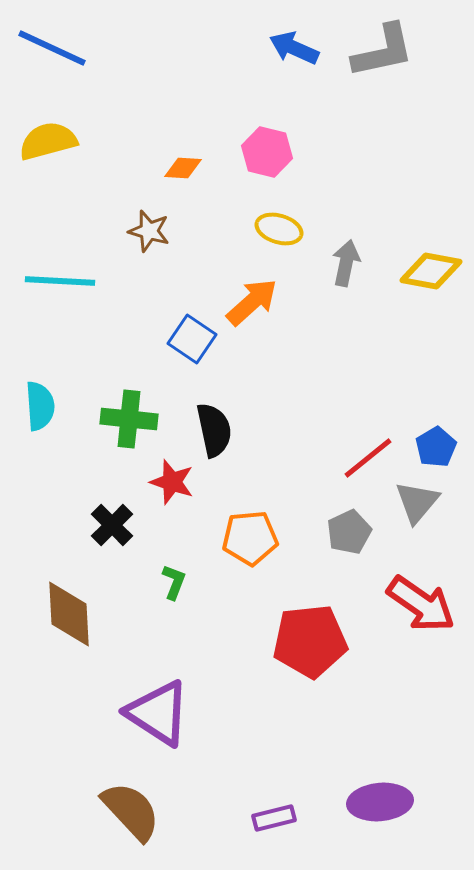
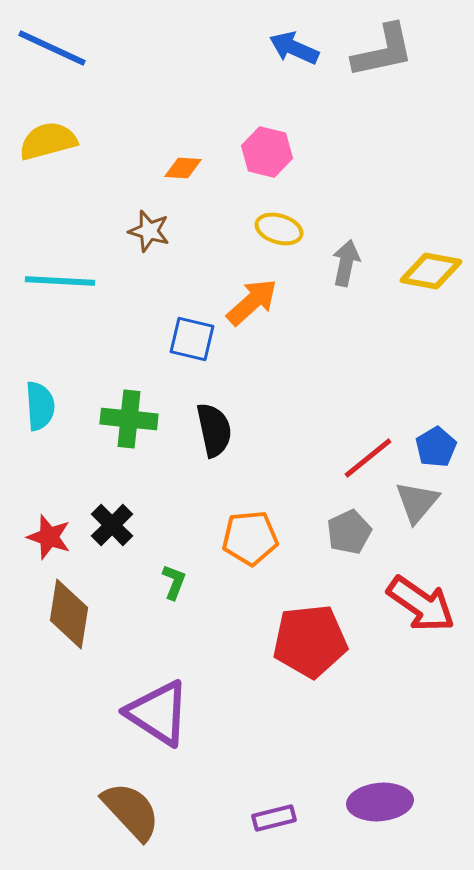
blue square: rotated 21 degrees counterclockwise
red star: moved 123 px left, 55 px down
brown diamond: rotated 12 degrees clockwise
